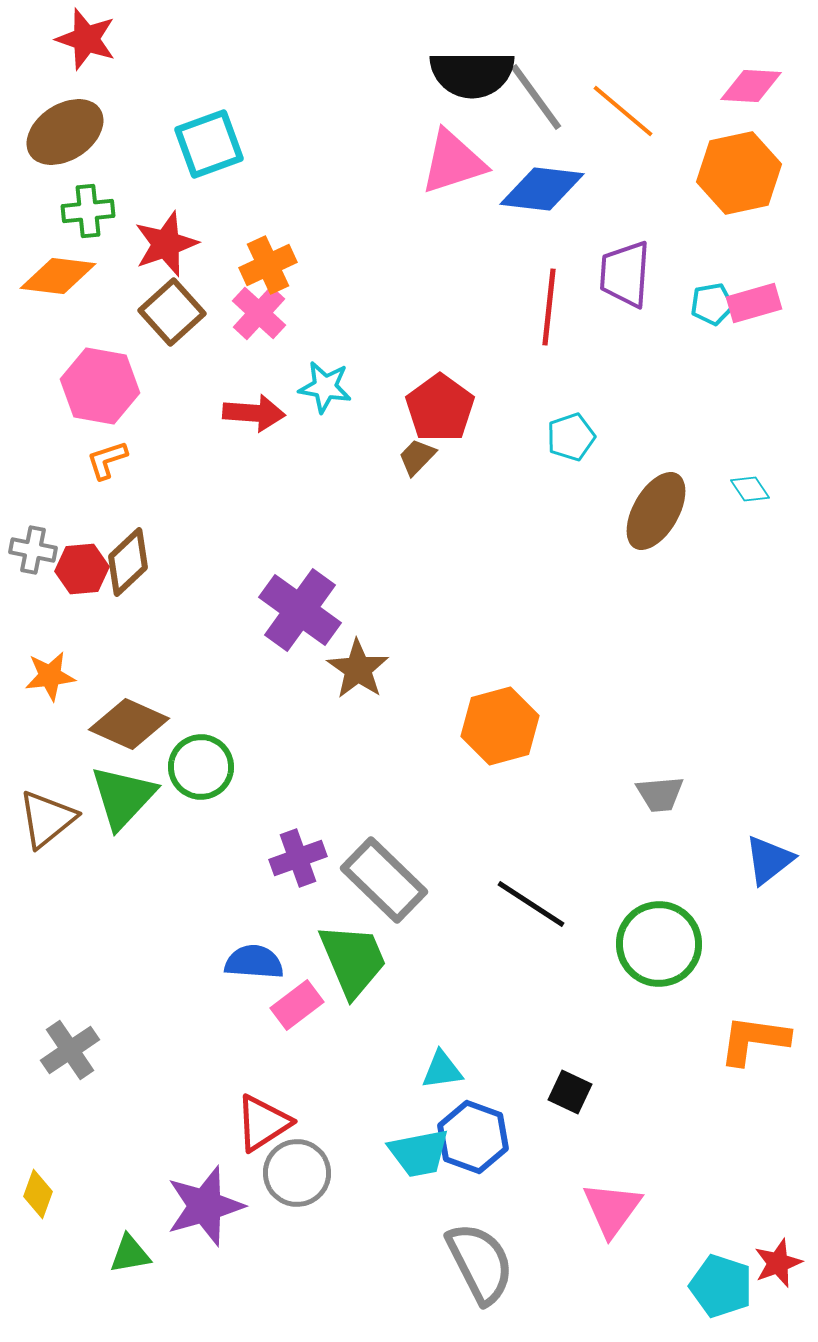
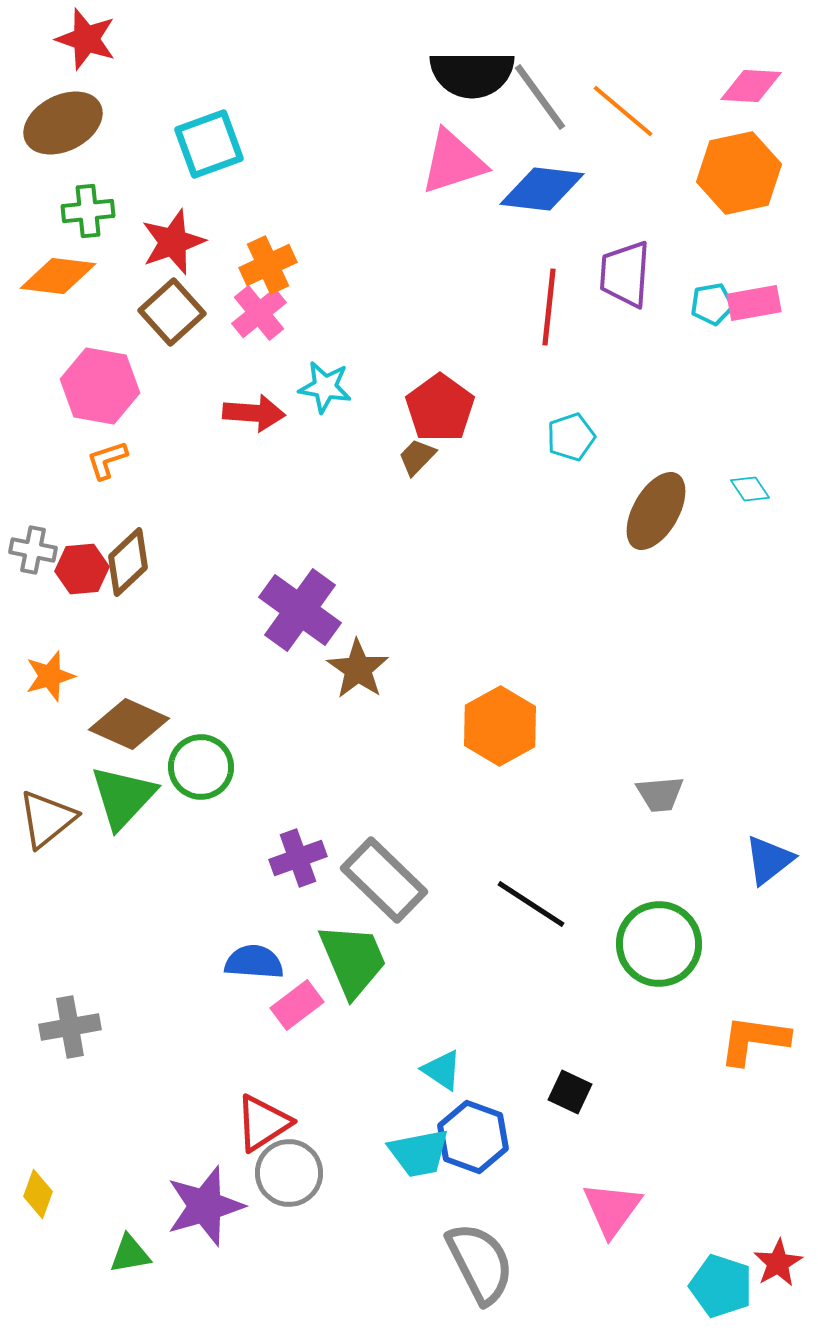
gray line at (536, 97): moved 4 px right
brown ellipse at (65, 132): moved 2 px left, 9 px up; rotated 6 degrees clockwise
red star at (166, 244): moved 7 px right, 2 px up
pink rectangle at (754, 303): rotated 6 degrees clockwise
pink cross at (259, 313): rotated 8 degrees clockwise
orange star at (50, 676): rotated 9 degrees counterclockwise
orange hexagon at (500, 726): rotated 14 degrees counterclockwise
gray cross at (70, 1050): moved 23 px up; rotated 24 degrees clockwise
cyan triangle at (442, 1070): rotated 42 degrees clockwise
gray circle at (297, 1173): moved 8 px left
red star at (778, 1263): rotated 9 degrees counterclockwise
